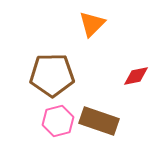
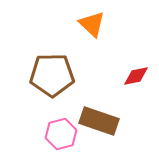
orange triangle: rotated 32 degrees counterclockwise
pink hexagon: moved 3 px right, 13 px down
